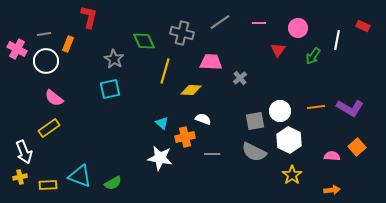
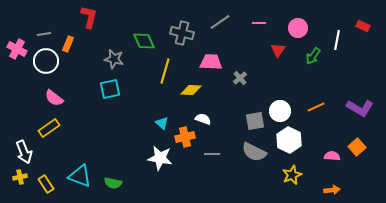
gray star at (114, 59): rotated 18 degrees counterclockwise
orange line at (316, 107): rotated 18 degrees counterclockwise
purple L-shape at (350, 108): moved 10 px right
yellow star at (292, 175): rotated 12 degrees clockwise
green semicircle at (113, 183): rotated 42 degrees clockwise
yellow rectangle at (48, 185): moved 2 px left, 1 px up; rotated 60 degrees clockwise
